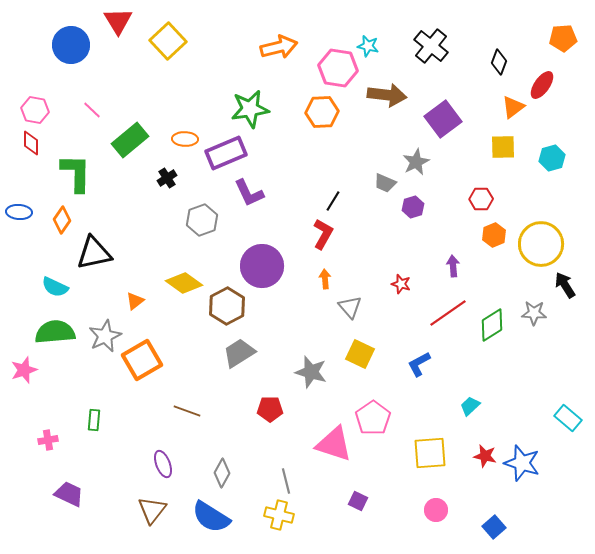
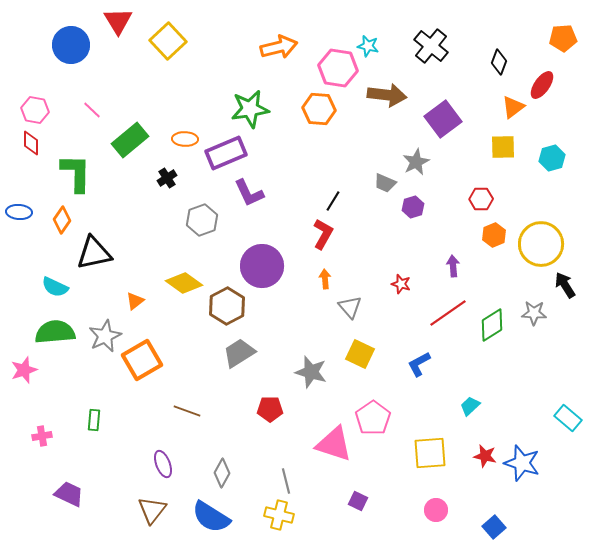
orange hexagon at (322, 112): moved 3 px left, 3 px up; rotated 8 degrees clockwise
pink cross at (48, 440): moved 6 px left, 4 px up
